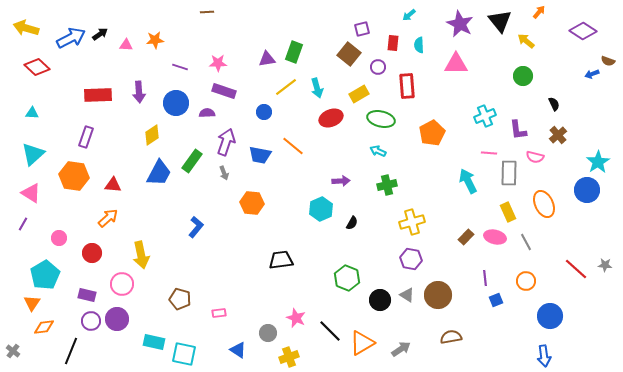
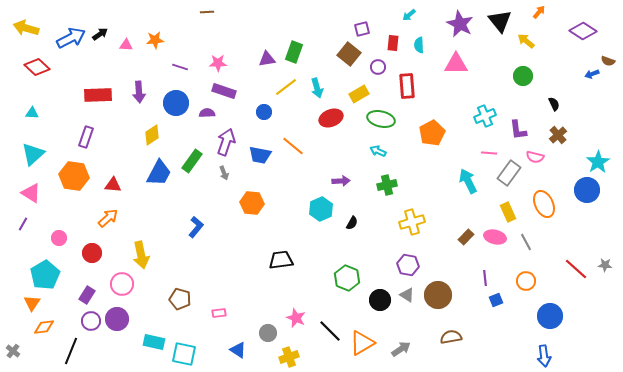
gray rectangle at (509, 173): rotated 35 degrees clockwise
purple hexagon at (411, 259): moved 3 px left, 6 px down
purple rectangle at (87, 295): rotated 72 degrees counterclockwise
